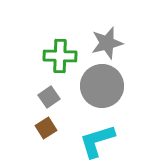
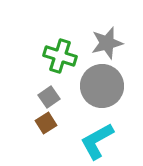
green cross: rotated 16 degrees clockwise
brown square: moved 5 px up
cyan L-shape: rotated 12 degrees counterclockwise
